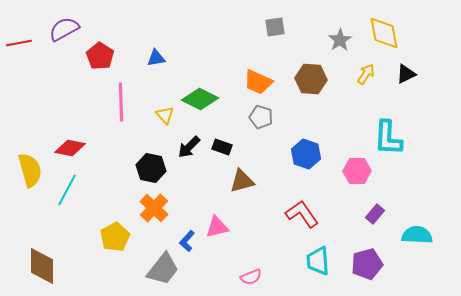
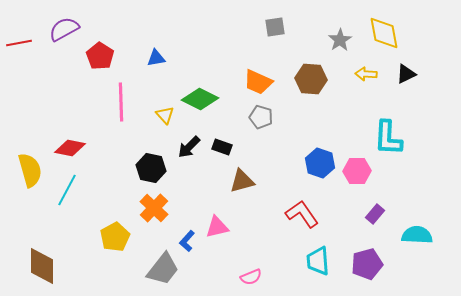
yellow arrow: rotated 120 degrees counterclockwise
blue hexagon: moved 14 px right, 9 px down
